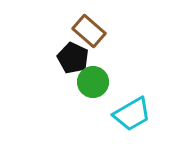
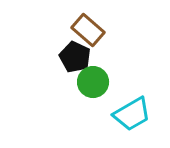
brown rectangle: moved 1 px left, 1 px up
black pentagon: moved 2 px right, 1 px up
